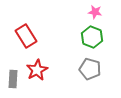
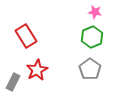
green hexagon: rotated 15 degrees clockwise
gray pentagon: rotated 20 degrees clockwise
gray rectangle: moved 3 px down; rotated 24 degrees clockwise
